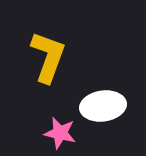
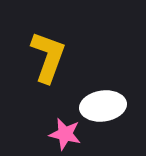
pink star: moved 5 px right, 1 px down
